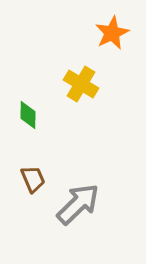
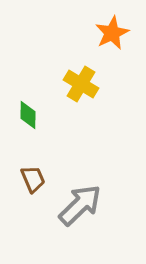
gray arrow: moved 2 px right, 1 px down
